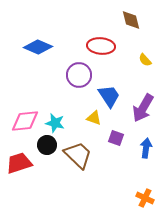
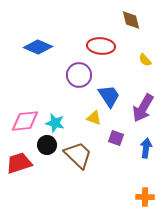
orange cross: moved 1 px up; rotated 24 degrees counterclockwise
